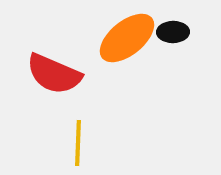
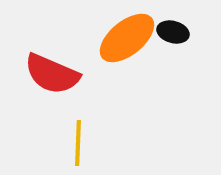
black ellipse: rotated 16 degrees clockwise
red semicircle: moved 2 px left
